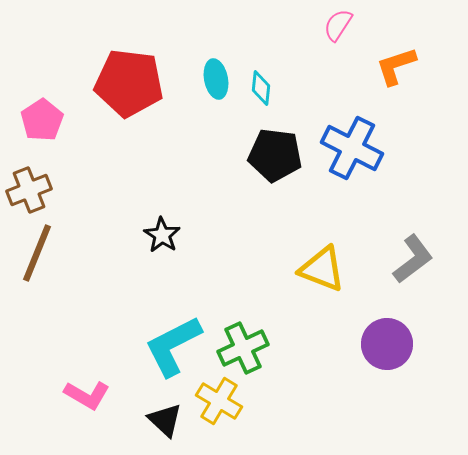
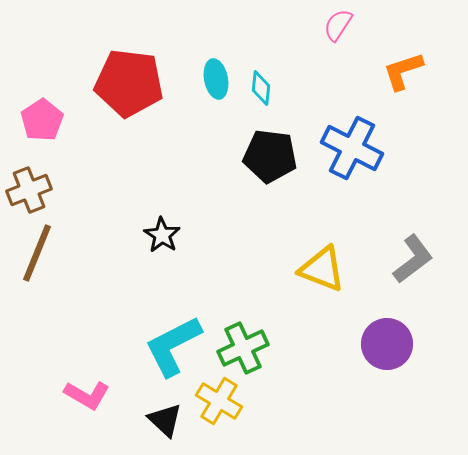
orange L-shape: moved 7 px right, 5 px down
black pentagon: moved 5 px left, 1 px down
